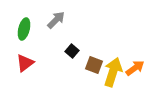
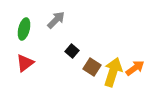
brown square: moved 2 px left, 2 px down; rotated 12 degrees clockwise
